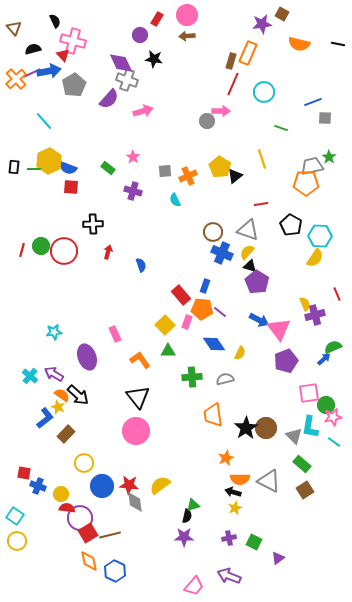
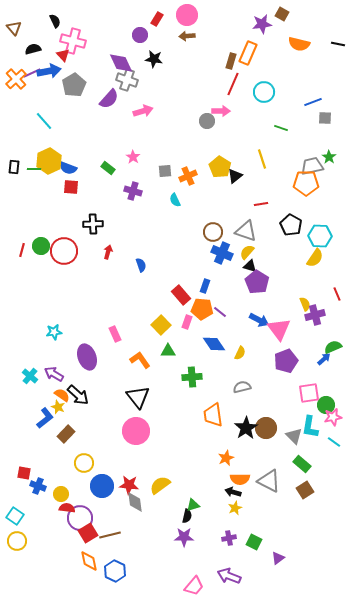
gray triangle at (248, 230): moved 2 px left, 1 px down
yellow square at (165, 325): moved 4 px left
gray semicircle at (225, 379): moved 17 px right, 8 px down
